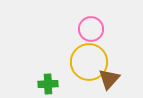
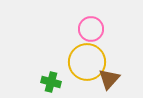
yellow circle: moved 2 px left
green cross: moved 3 px right, 2 px up; rotated 18 degrees clockwise
